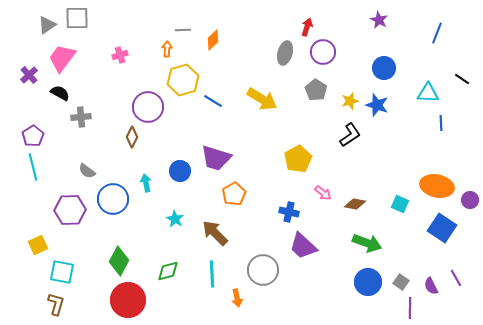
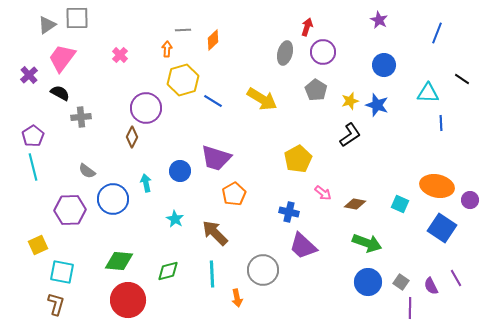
pink cross at (120, 55): rotated 28 degrees counterclockwise
blue circle at (384, 68): moved 3 px up
purple circle at (148, 107): moved 2 px left, 1 px down
green diamond at (119, 261): rotated 68 degrees clockwise
